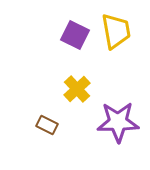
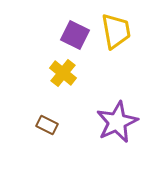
yellow cross: moved 14 px left, 16 px up; rotated 8 degrees counterclockwise
purple star: moved 1 px left; rotated 24 degrees counterclockwise
